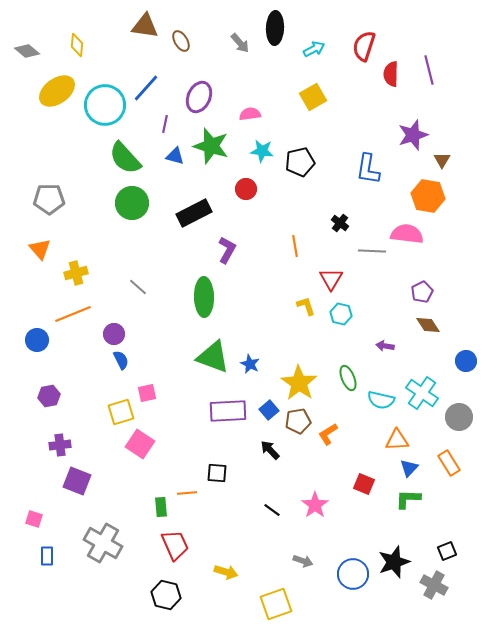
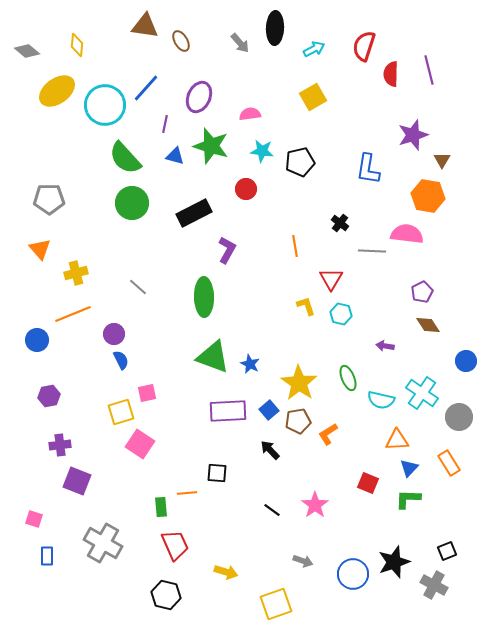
red square at (364, 484): moved 4 px right, 1 px up
